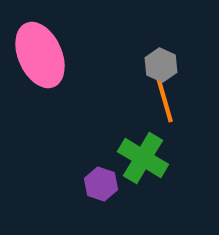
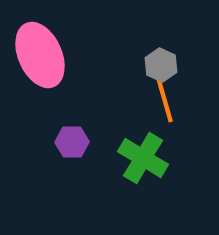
purple hexagon: moved 29 px left, 42 px up; rotated 20 degrees counterclockwise
